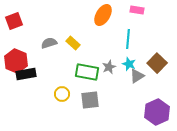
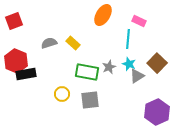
pink rectangle: moved 2 px right, 11 px down; rotated 16 degrees clockwise
